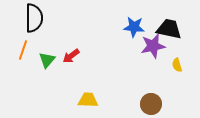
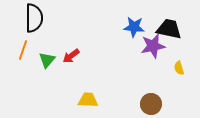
yellow semicircle: moved 2 px right, 3 px down
